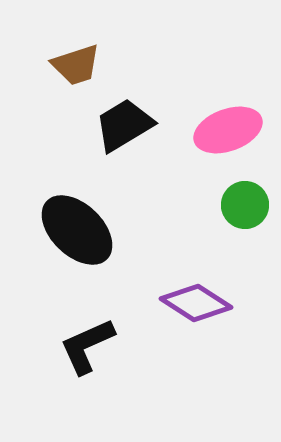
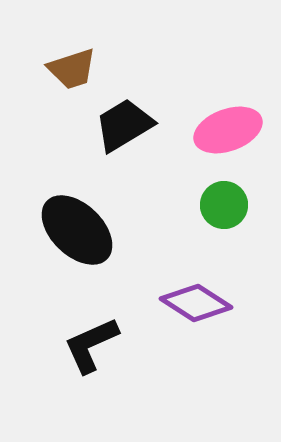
brown trapezoid: moved 4 px left, 4 px down
green circle: moved 21 px left
black L-shape: moved 4 px right, 1 px up
